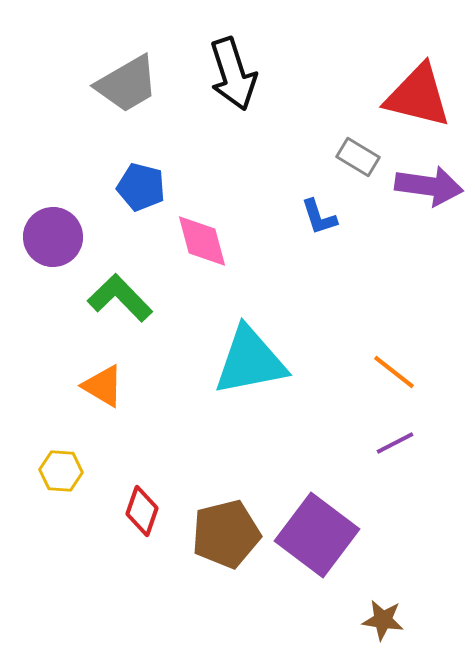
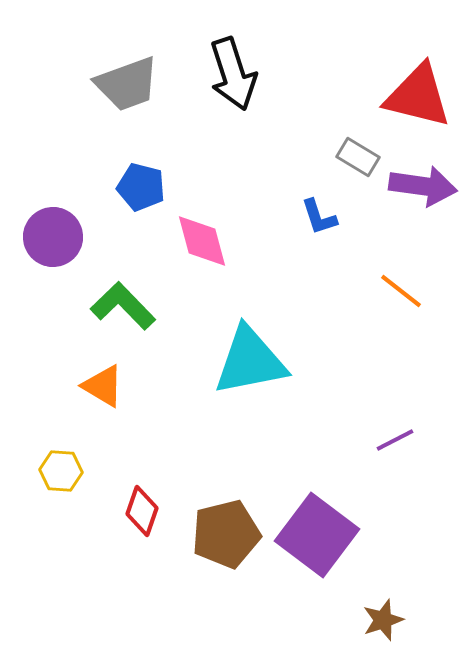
gray trapezoid: rotated 10 degrees clockwise
purple arrow: moved 6 px left
green L-shape: moved 3 px right, 8 px down
orange line: moved 7 px right, 81 px up
purple line: moved 3 px up
brown star: rotated 27 degrees counterclockwise
